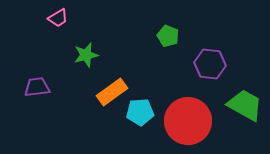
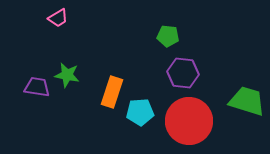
green pentagon: rotated 15 degrees counterclockwise
green star: moved 19 px left, 20 px down; rotated 25 degrees clockwise
purple hexagon: moved 27 px left, 9 px down
purple trapezoid: rotated 16 degrees clockwise
orange rectangle: rotated 36 degrees counterclockwise
green trapezoid: moved 2 px right, 4 px up; rotated 12 degrees counterclockwise
red circle: moved 1 px right
